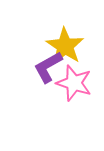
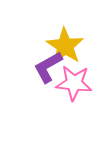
pink star: rotated 12 degrees counterclockwise
